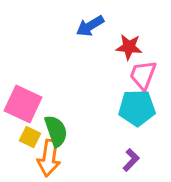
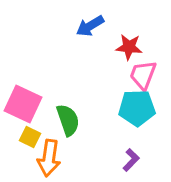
green semicircle: moved 12 px right, 11 px up
